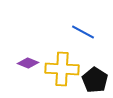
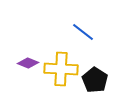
blue line: rotated 10 degrees clockwise
yellow cross: moved 1 px left
